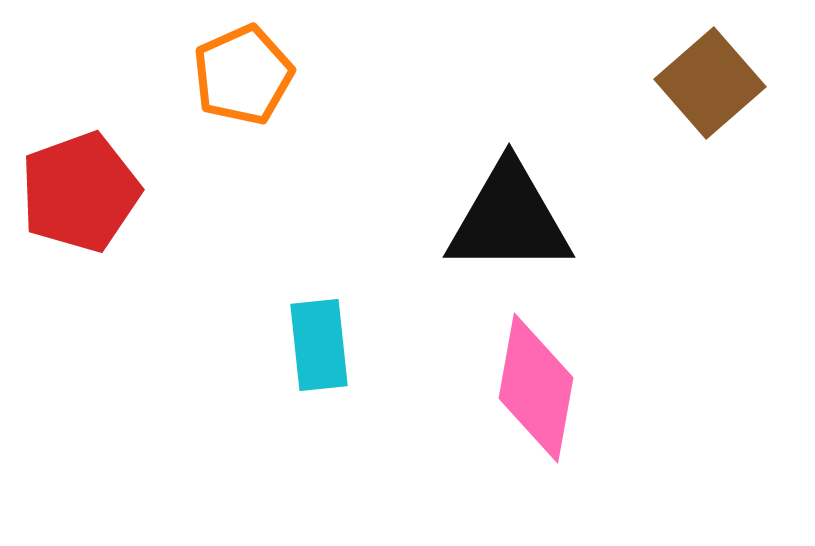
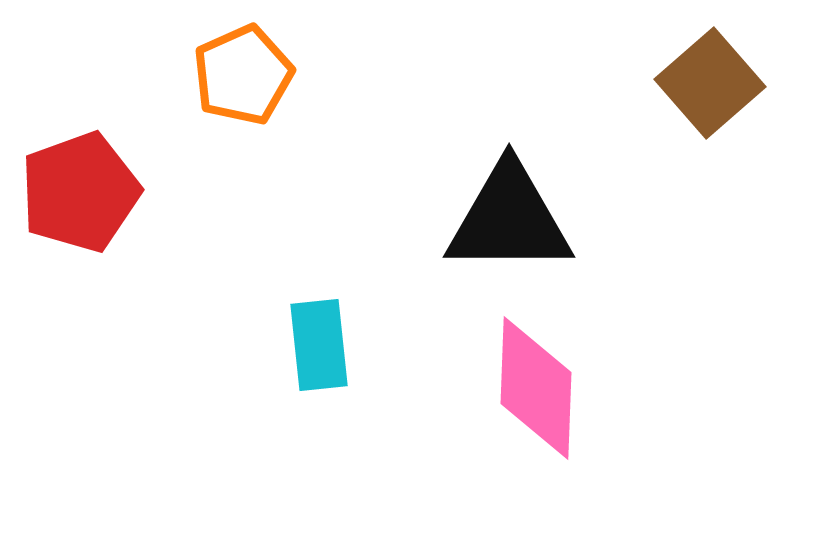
pink diamond: rotated 8 degrees counterclockwise
